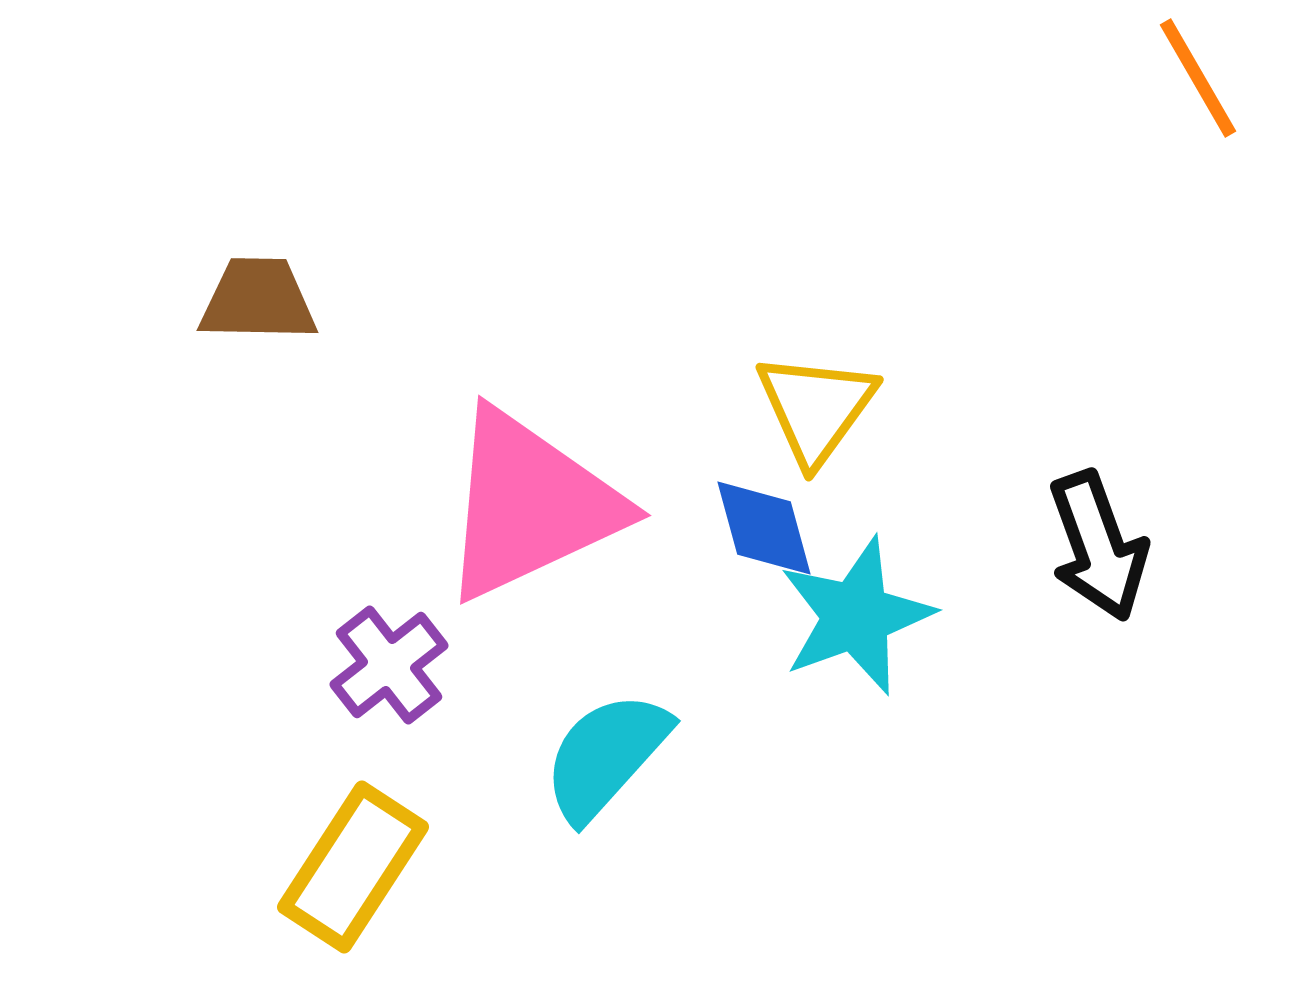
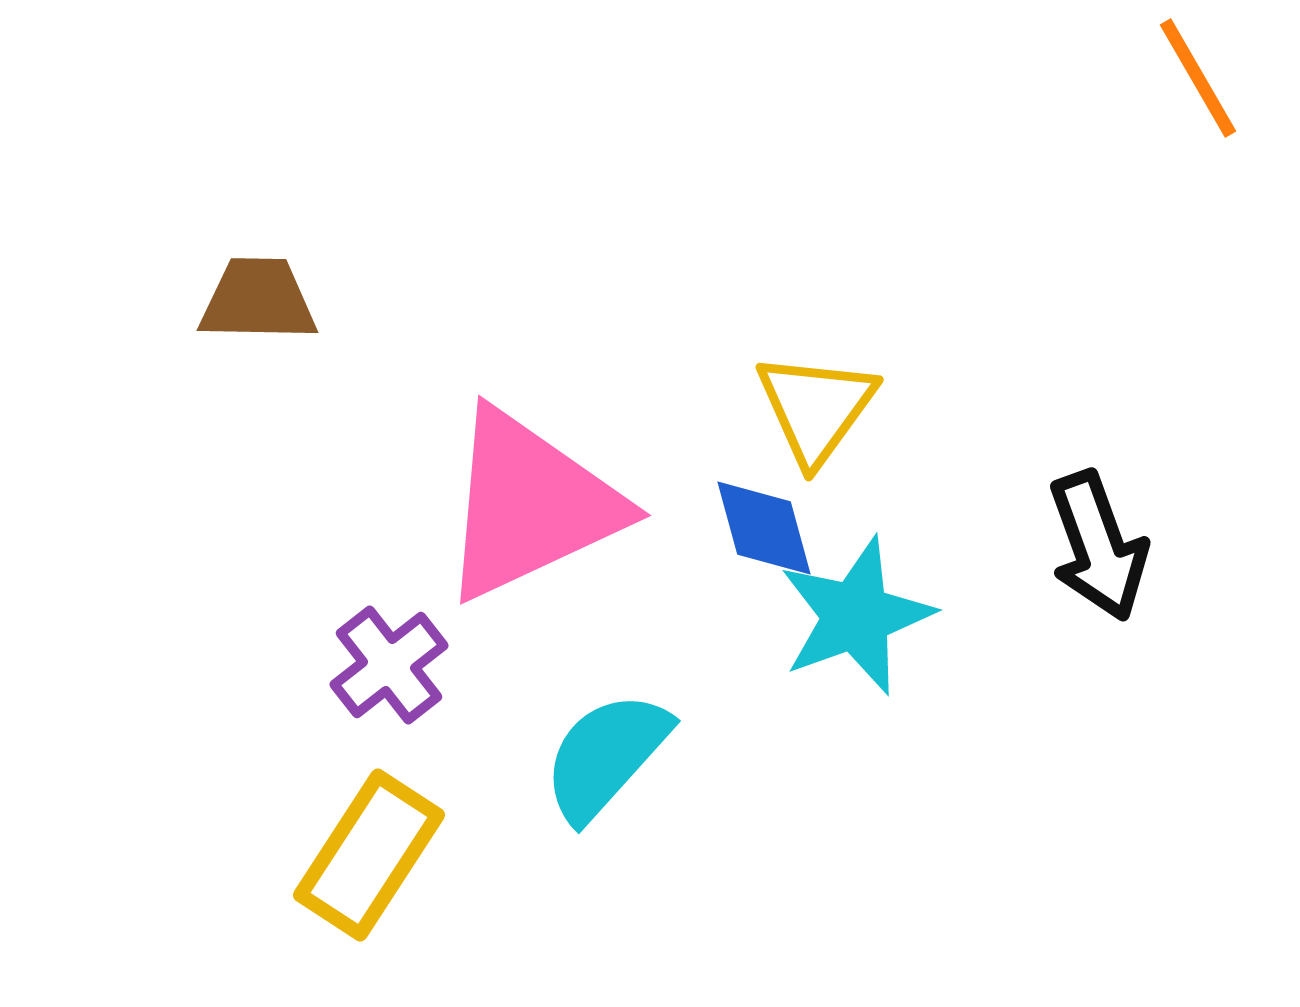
yellow rectangle: moved 16 px right, 12 px up
